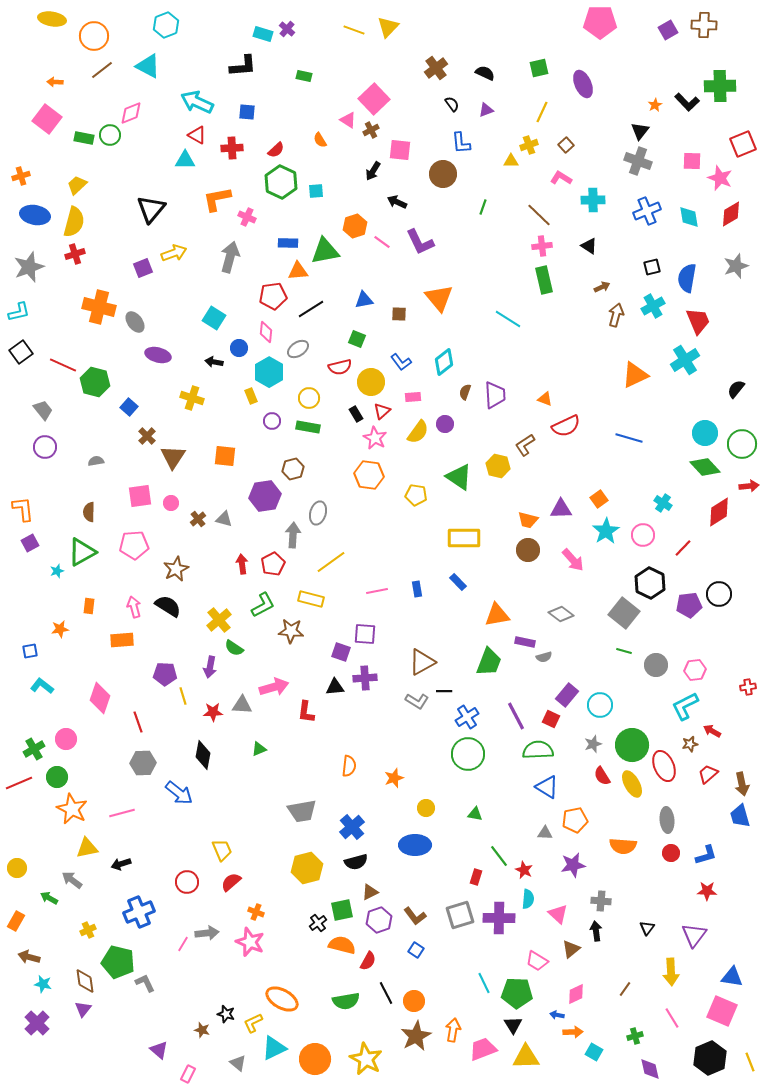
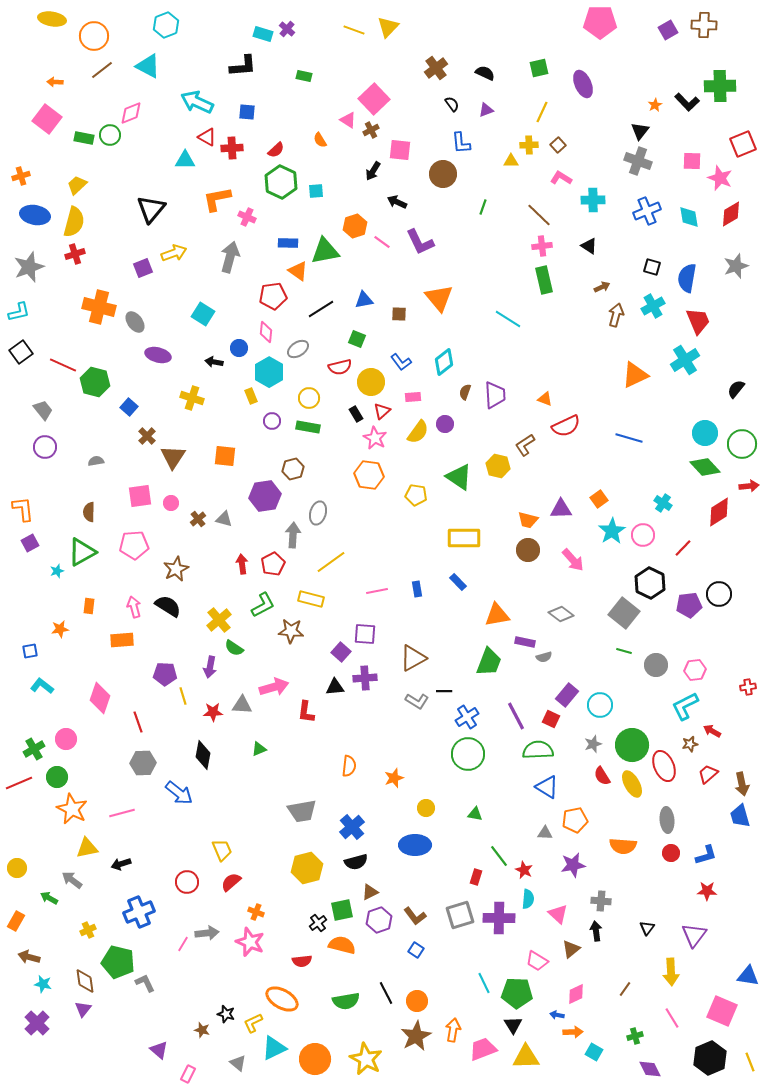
red triangle at (197, 135): moved 10 px right, 2 px down
yellow cross at (529, 145): rotated 18 degrees clockwise
brown square at (566, 145): moved 8 px left
black square at (652, 267): rotated 30 degrees clockwise
orange triangle at (298, 271): rotated 40 degrees clockwise
black line at (311, 309): moved 10 px right
cyan square at (214, 318): moved 11 px left, 4 px up
cyan star at (606, 531): moved 6 px right
purple square at (341, 652): rotated 24 degrees clockwise
brown triangle at (422, 662): moved 9 px left, 4 px up
red semicircle at (368, 961): moved 66 px left; rotated 54 degrees clockwise
blue triangle at (732, 977): moved 16 px right, 1 px up
orange circle at (414, 1001): moved 3 px right
purple diamond at (650, 1069): rotated 15 degrees counterclockwise
